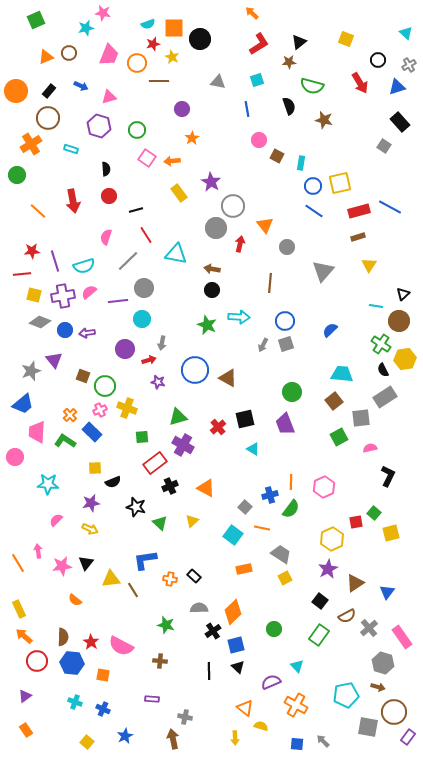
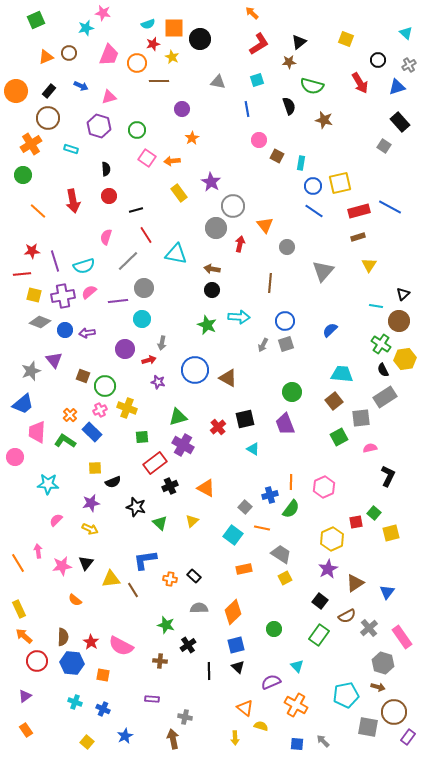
green circle at (17, 175): moved 6 px right
black cross at (213, 631): moved 25 px left, 14 px down
